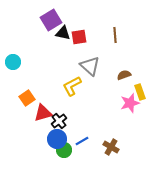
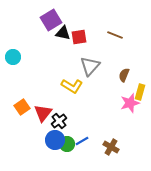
brown line: rotated 63 degrees counterclockwise
cyan circle: moved 5 px up
gray triangle: rotated 30 degrees clockwise
brown semicircle: rotated 48 degrees counterclockwise
yellow L-shape: rotated 120 degrees counterclockwise
yellow rectangle: rotated 35 degrees clockwise
orange square: moved 5 px left, 9 px down
red triangle: rotated 36 degrees counterclockwise
blue circle: moved 2 px left, 1 px down
green circle: moved 3 px right, 6 px up
